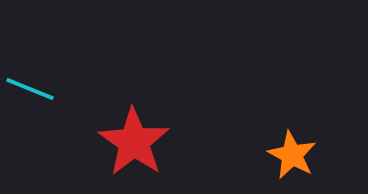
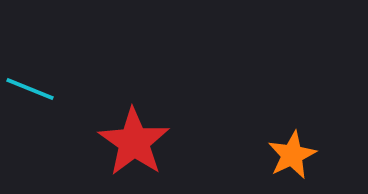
orange star: rotated 18 degrees clockwise
